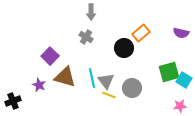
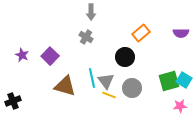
purple semicircle: rotated 14 degrees counterclockwise
black circle: moved 1 px right, 9 px down
green square: moved 9 px down
brown triangle: moved 9 px down
purple star: moved 17 px left, 30 px up
